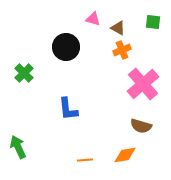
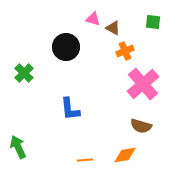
brown triangle: moved 5 px left
orange cross: moved 3 px right, 1 px down
blue L-shape: moved 2 px right
